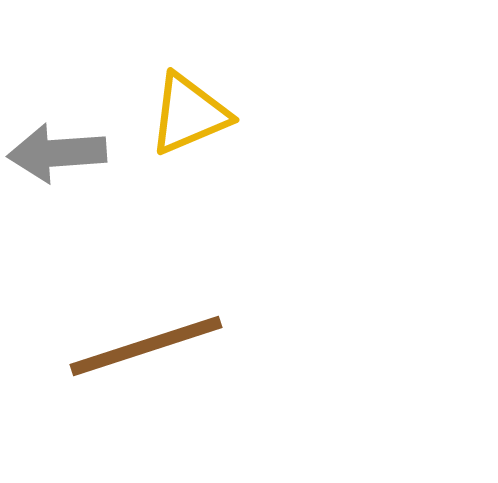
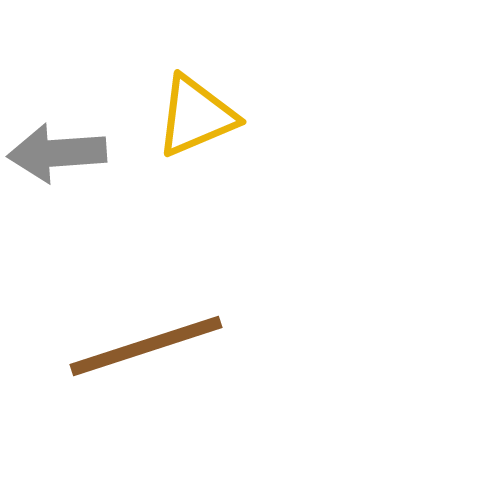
yellow triangle: moved 7 px right, 2 px down
